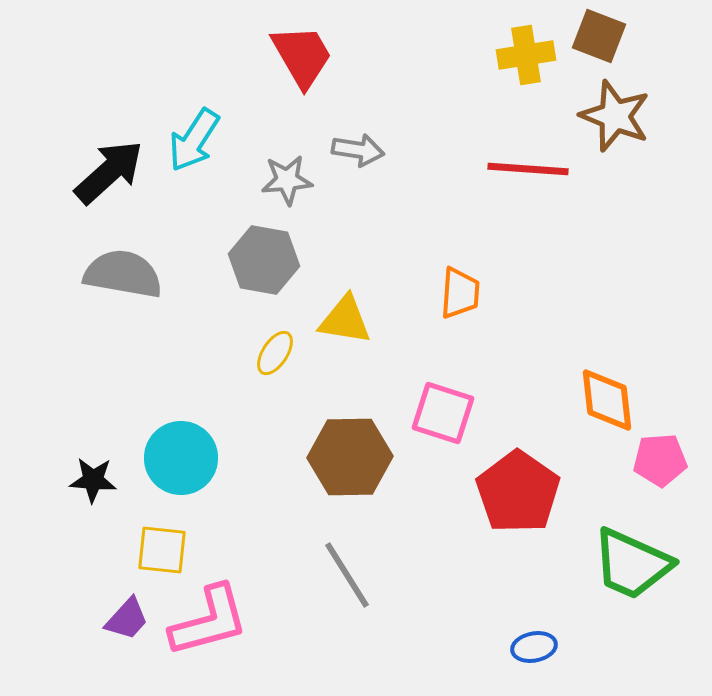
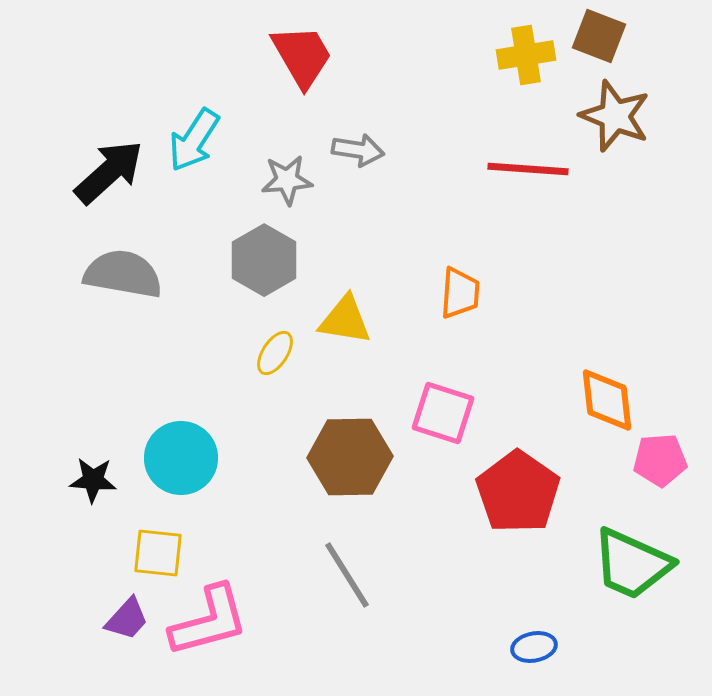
gray hexagon: rotated 20 degrees clockwise
yellow square: moved 4 px left, 3 px down
